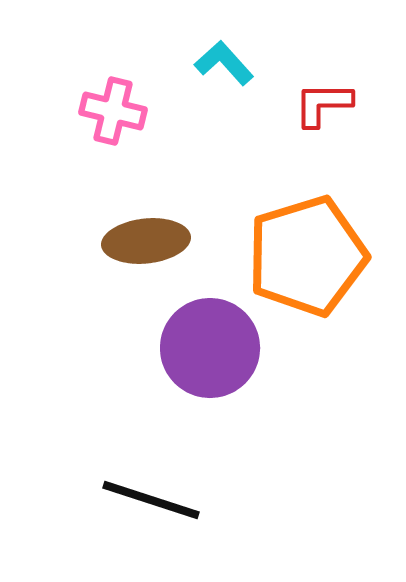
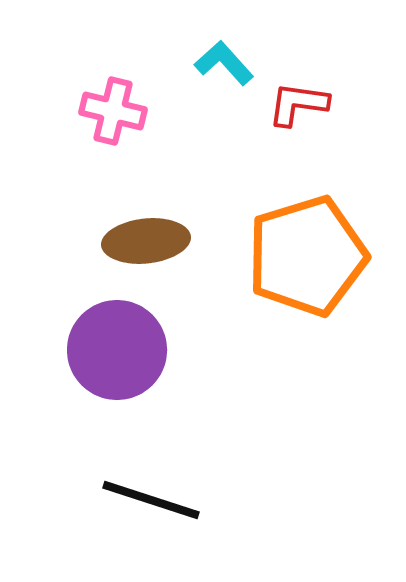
red L-shape: moved 25 px left; rotated 8 degrees clockwise
purple circle: moved 93 px left, 2 px down
